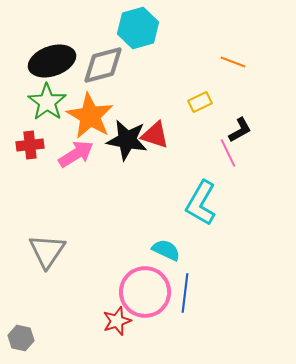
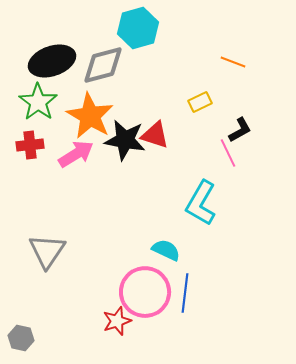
green star: moved 9 px left
black star: moved 2 px left
